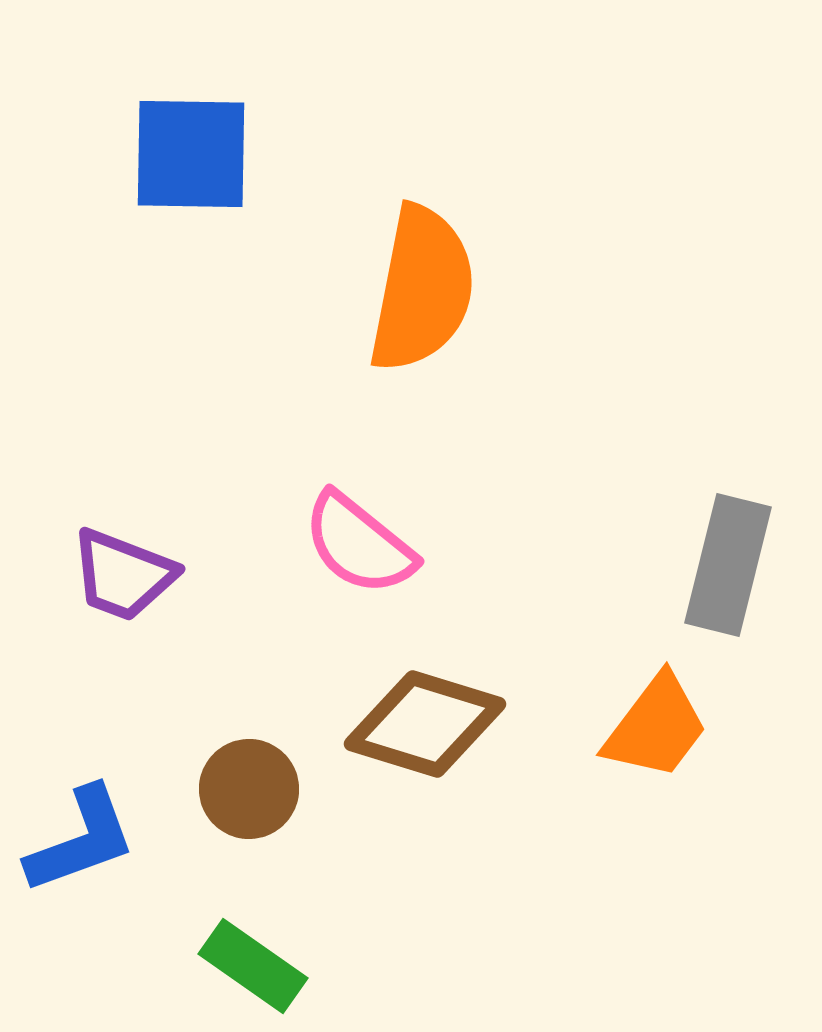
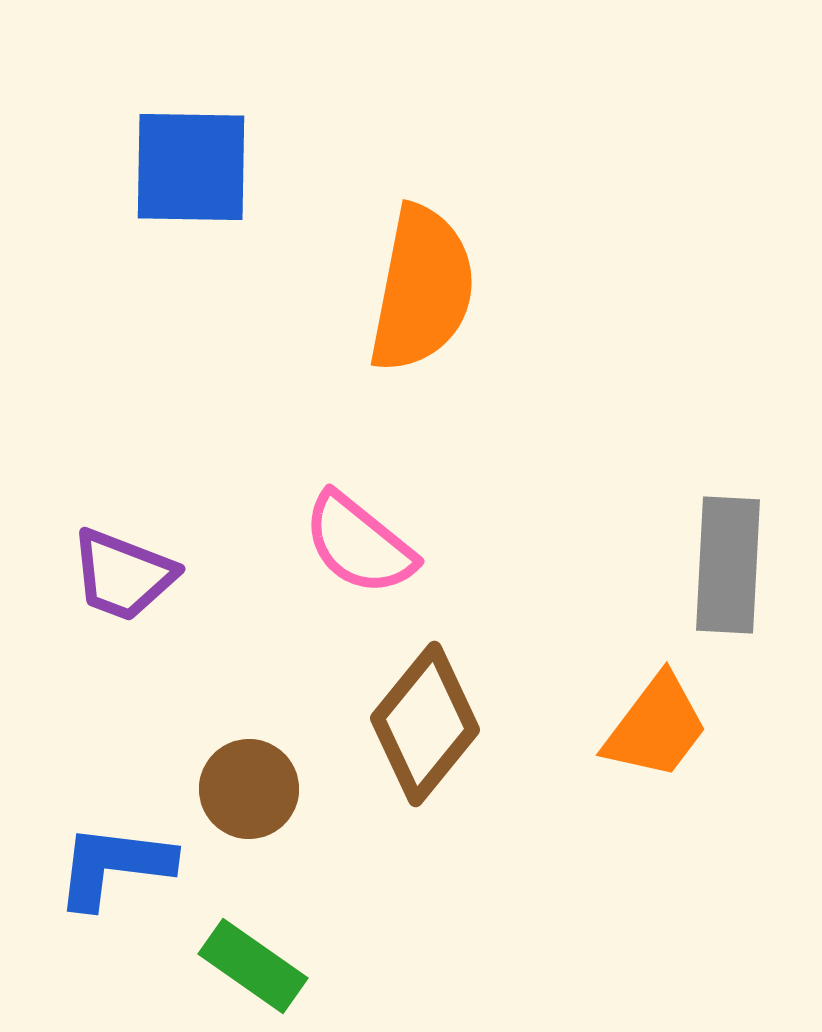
blue square: moved 13 px down
gray rectangle: rotated 11 degrees counterclockwise
brown diamond: rotated 68 degrees counterclockwise
blue L-shape: moved 33 px right, 26 px down; rotated 153 degrees counterclockwise
